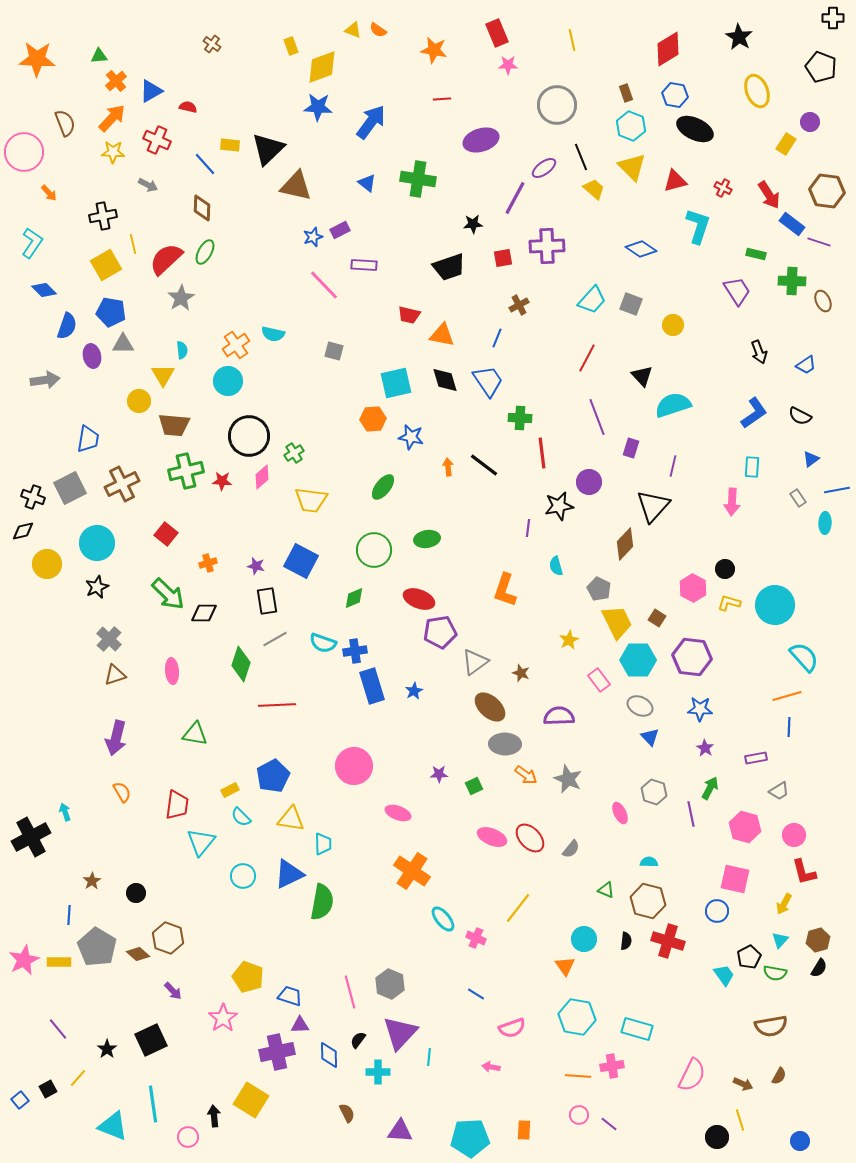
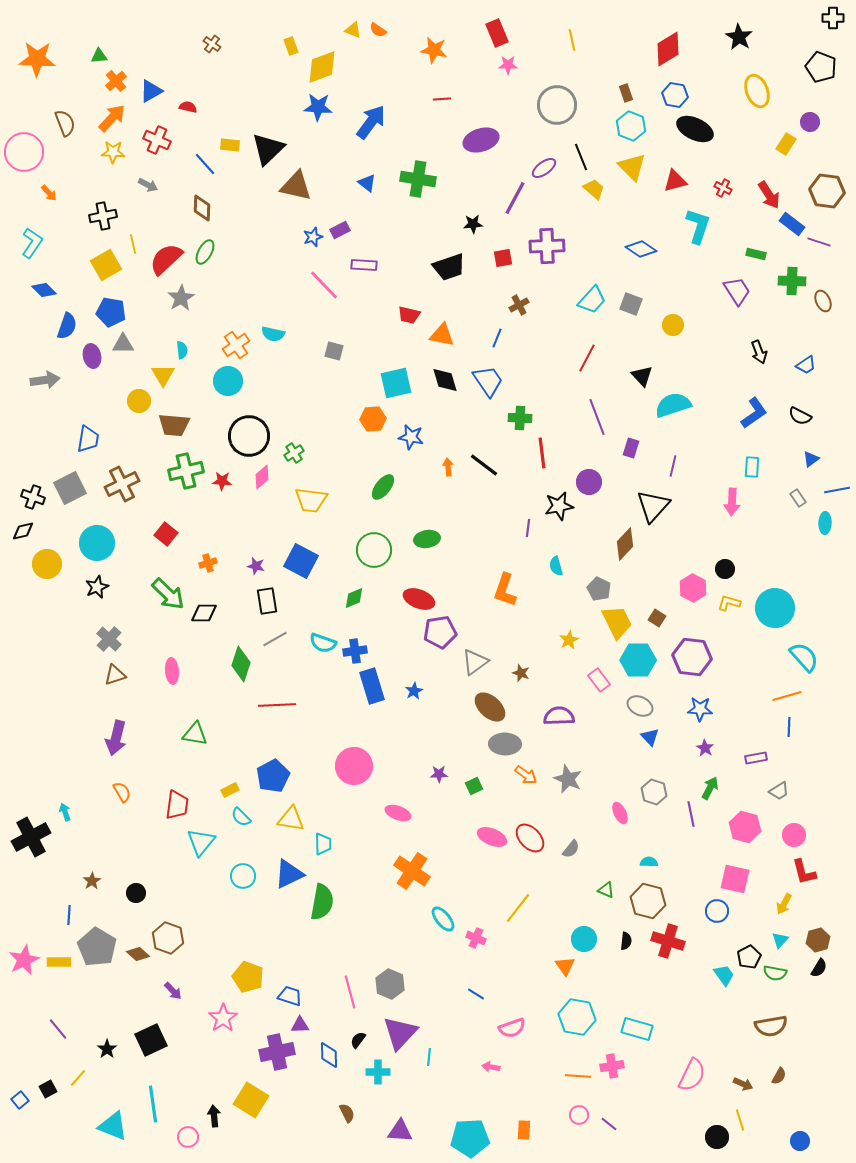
cyan circle at (775, 605): moved 3 px down
